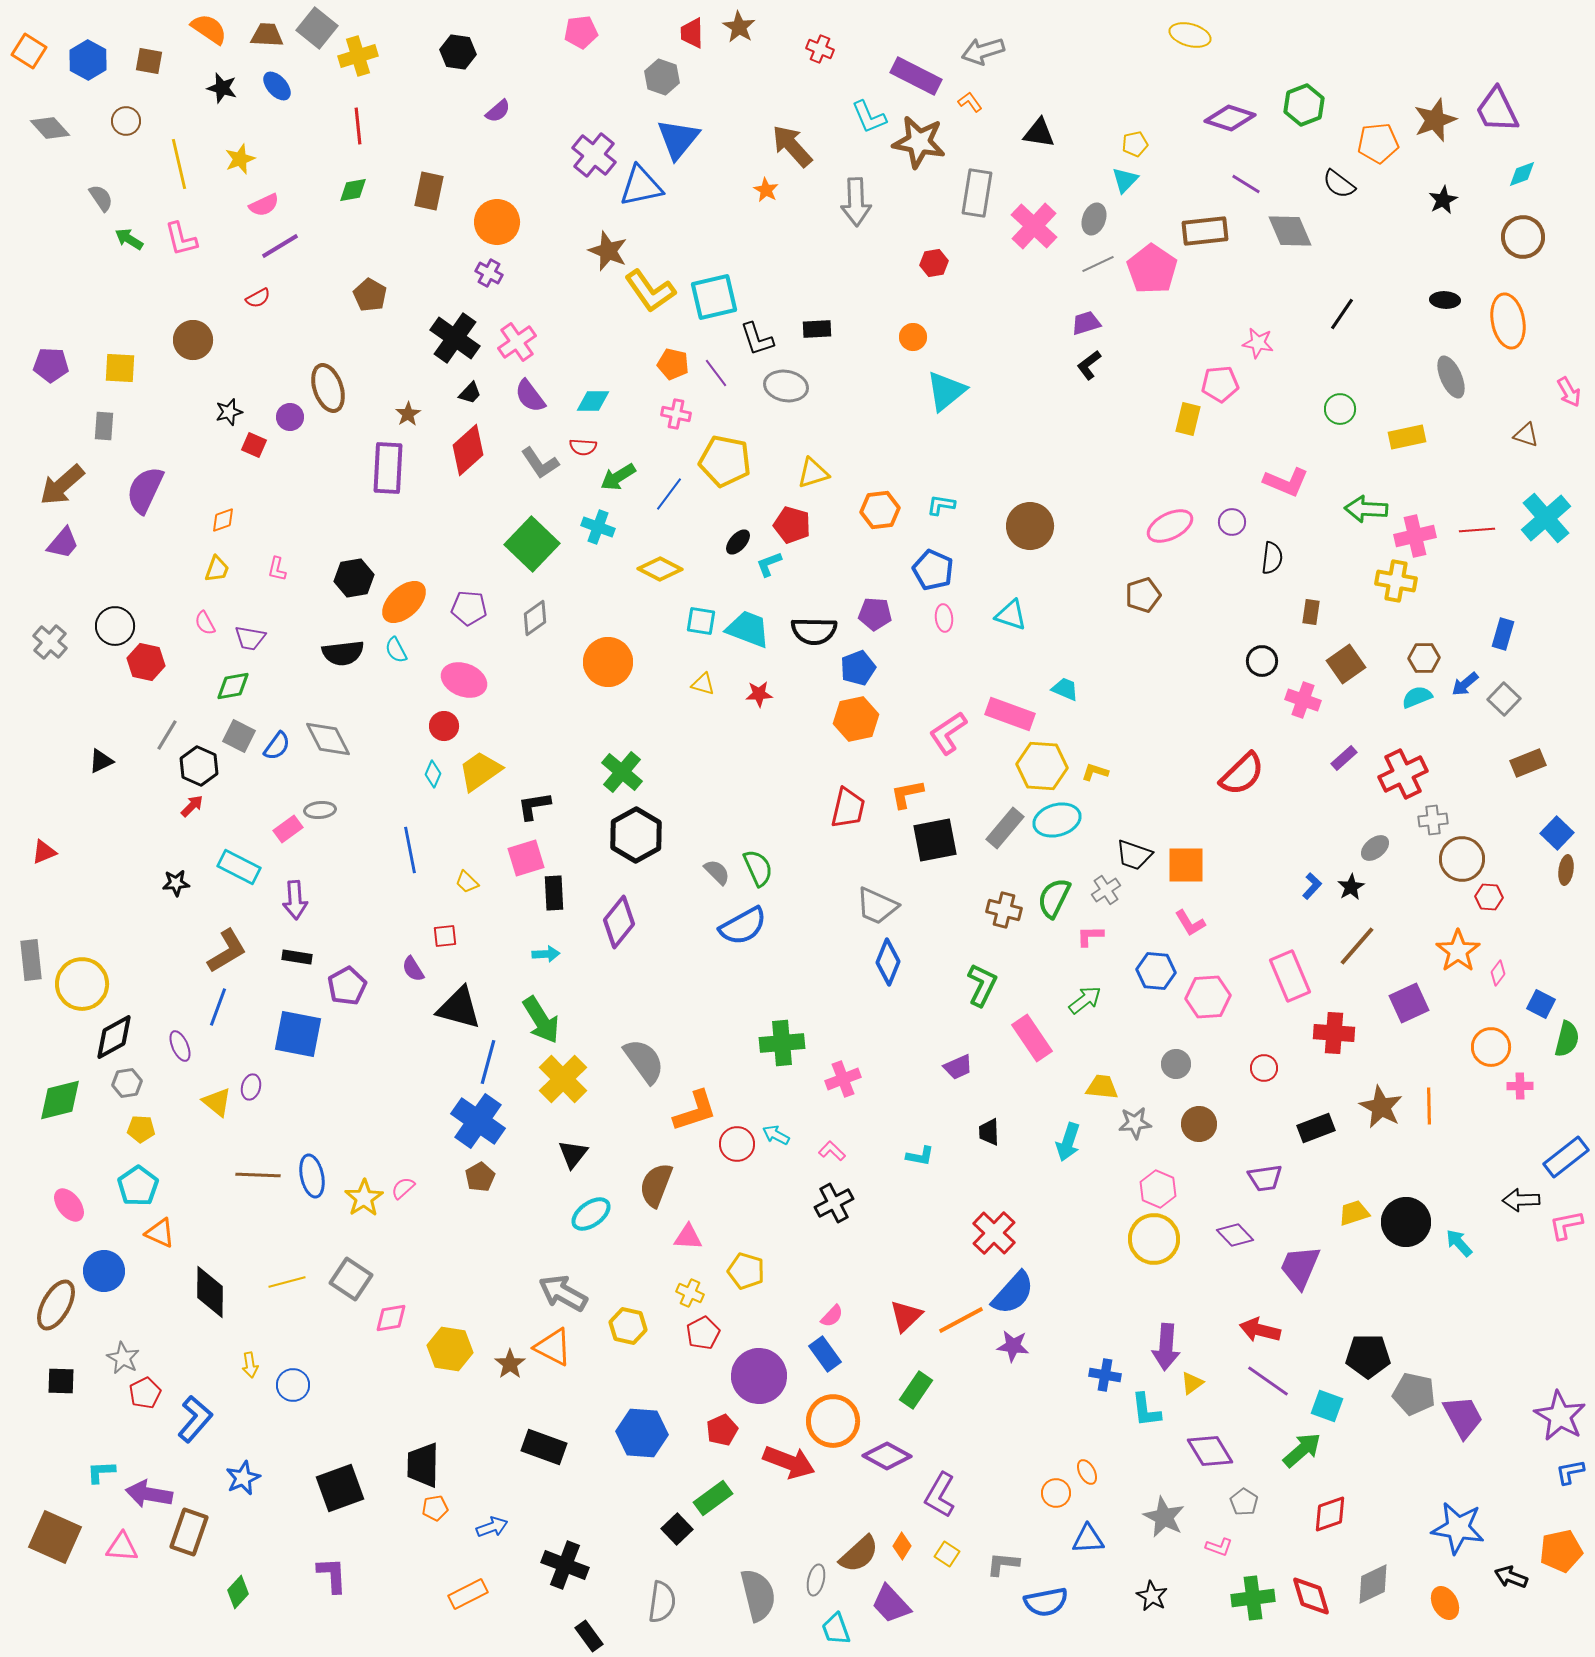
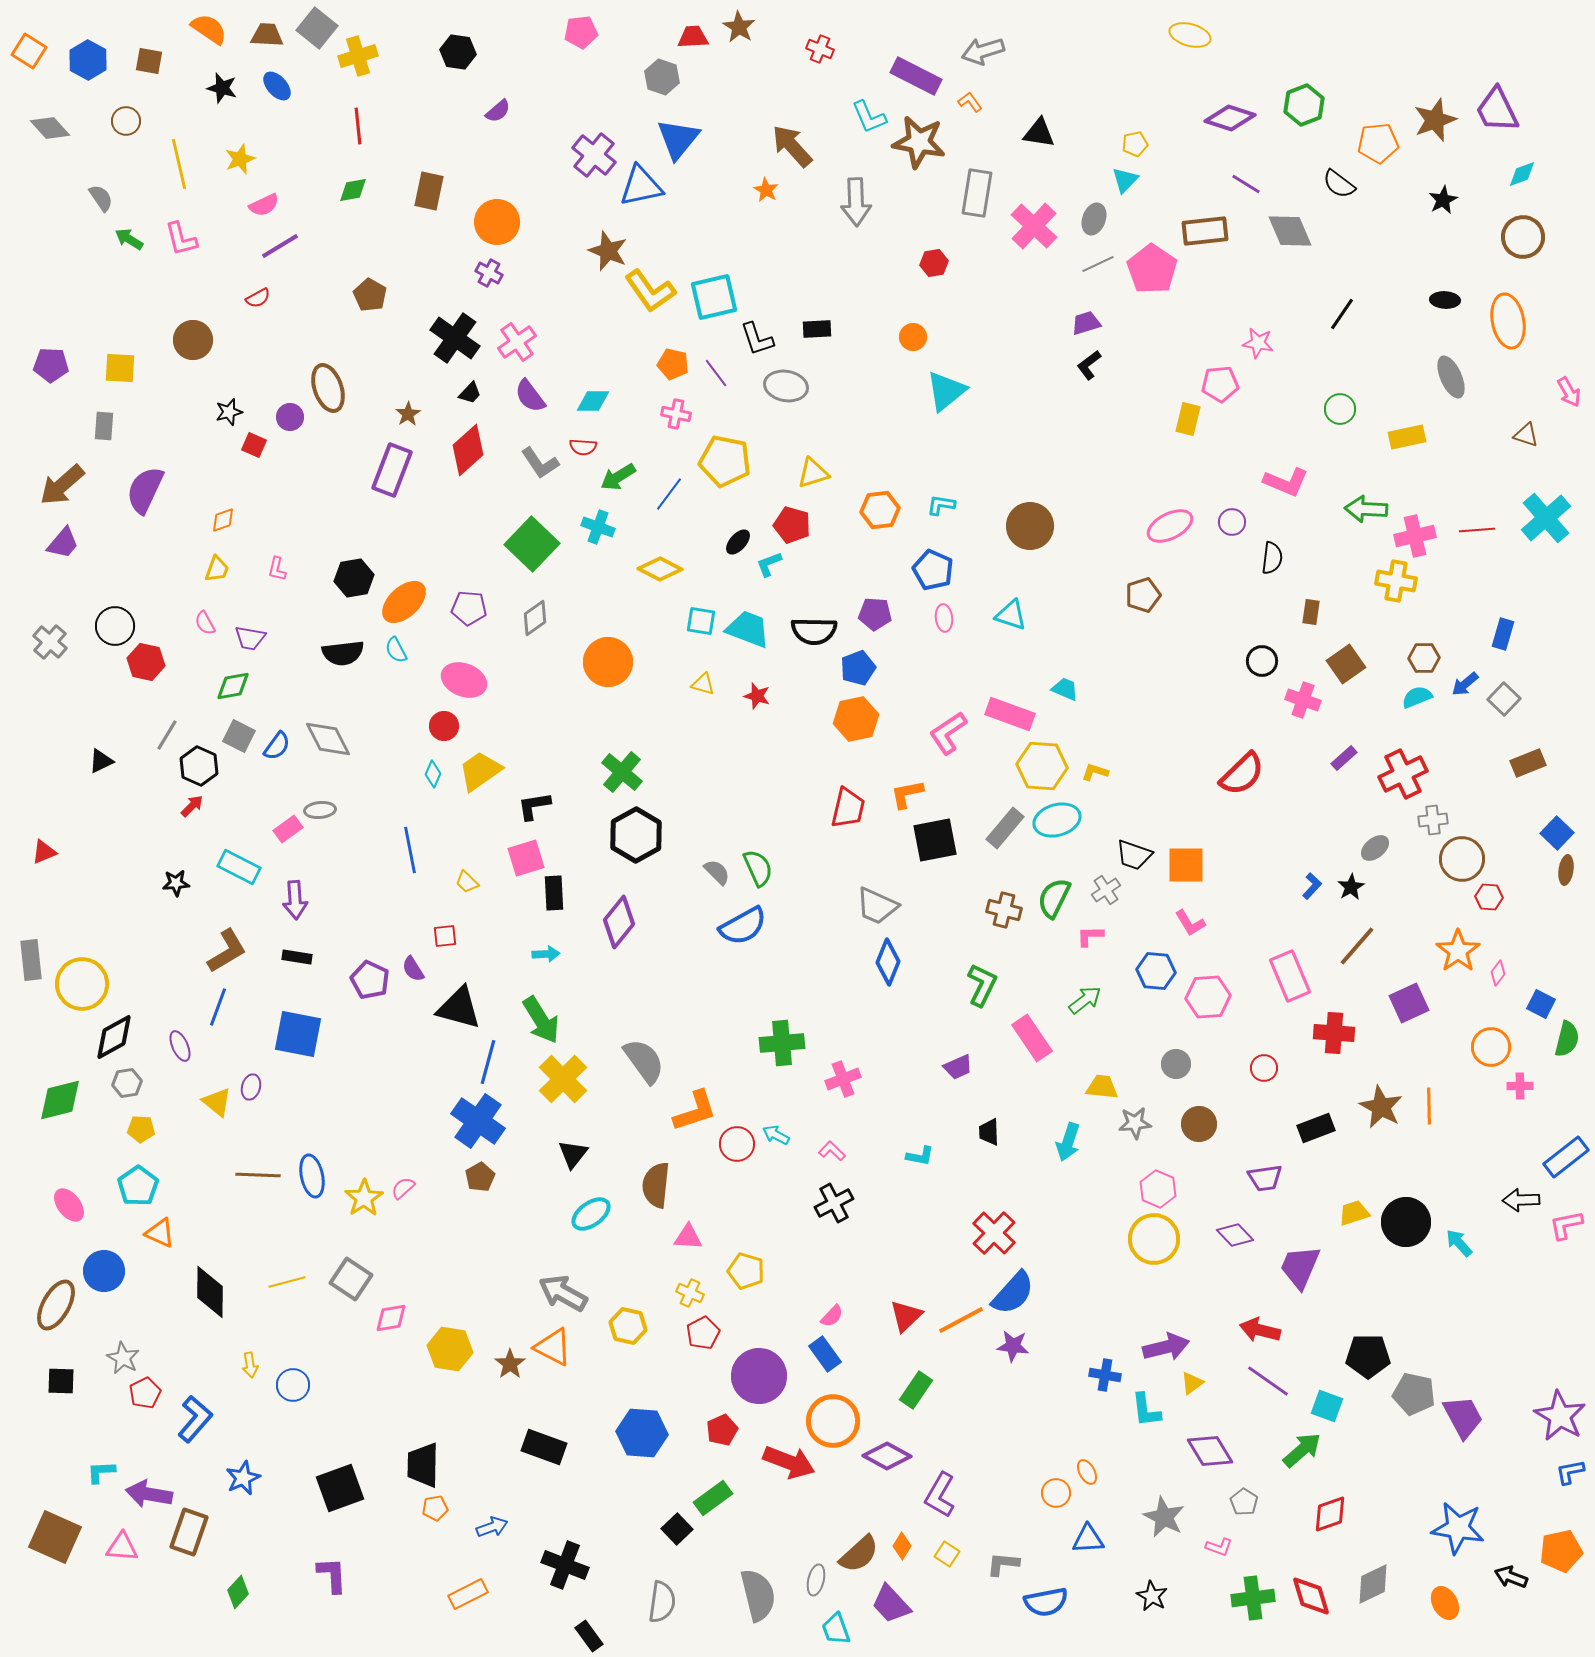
red trapezoid at (692, 33): moved 1 px right, 4 px down; rotated 88 degrees clockwise
purple rectangle at (388, 468): moved 4 px right, 2 px down; rotated 18 degrees clockwise
red star at (759, 694): moved 2 px left, 2 px down; rotated 20 degrees clockwise
purple pentagon at (347, 986): moved 23 px right, 6 px up; rotated 18 degrees counterclockwise
brown semicircle at (656, 1185): rotated 15 degrees counterclockwise
purple arrow at (1166, 1347): rotated 108 degrees counterclockwise
